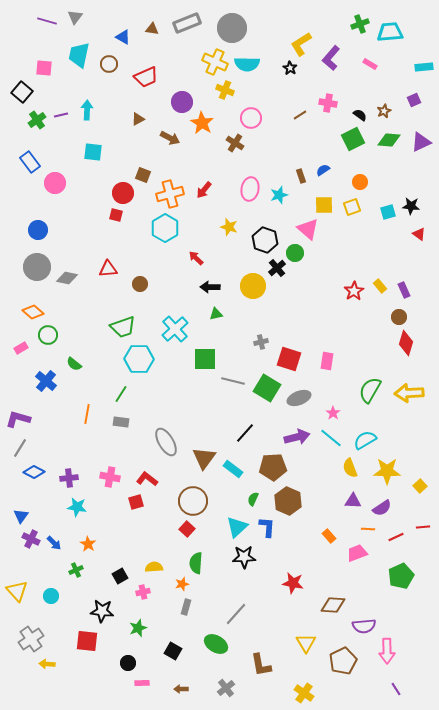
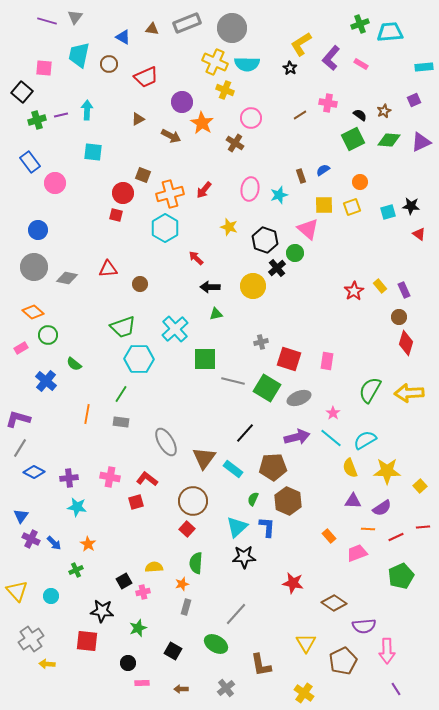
pink rectangle at (370, 64): moved 9 px left
green cross at (37, 120): rotated 18 degrees clockwise
brown arrow at (170, 138): moved 1 px right, 2 px up
gray circle at (37, 267): moved 3 px left
black square at (120, 576): moved 4 px right, 5 px down
brown diamond at (333, 605): moved 1 px right, 2 px up; rotated 30 degrees clockwise
